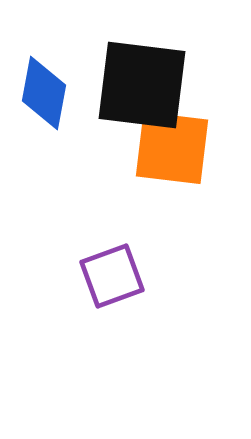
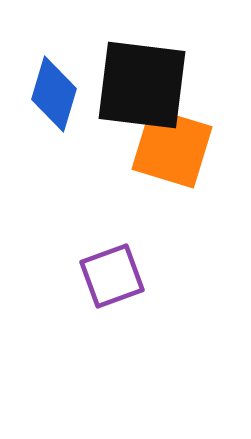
blue diamond: moved 10 px right, 1 px down; rotated 6 degrees clockwise
orange square: rotated 10 degrees clockwise
